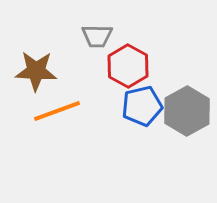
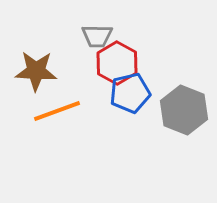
red hexagon: moved 11 px left, 3 px up
blue pentagon: moved 12 px left, 13 px up
gray hexagon: moved 3 px left, 1 px up; rotated 9 degrees counterclockwise
